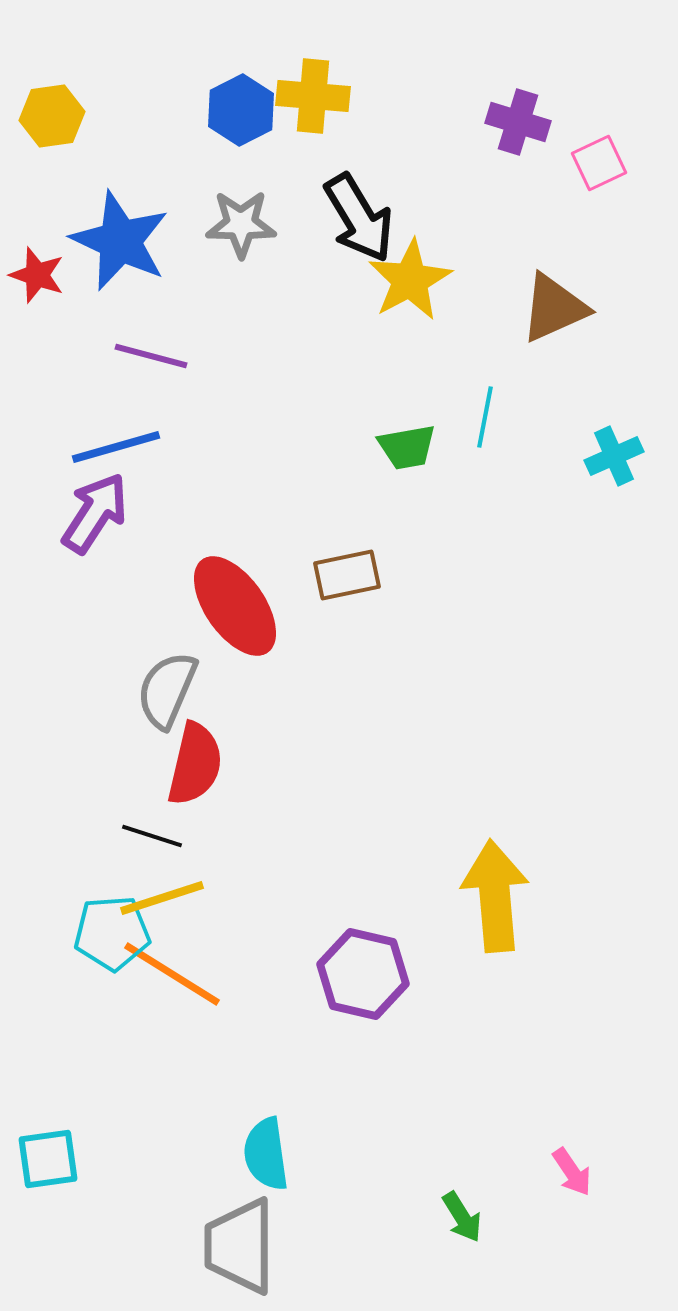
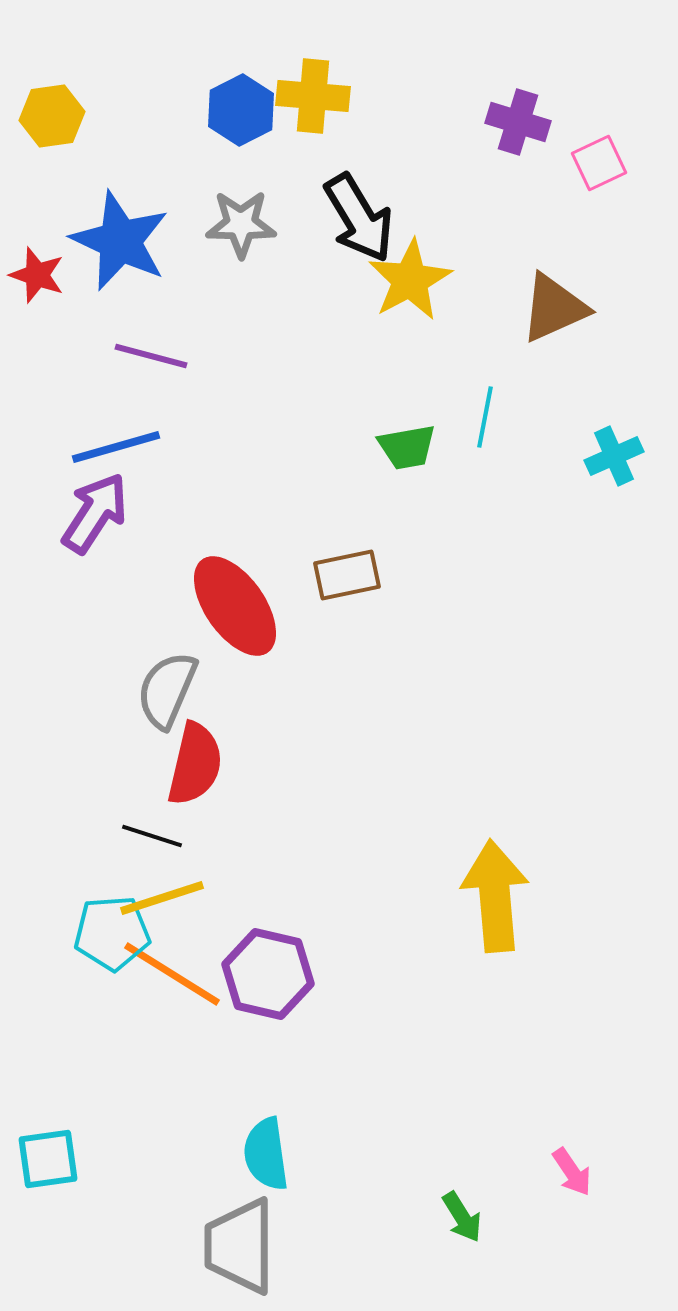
purple hexagon: moved 95 px left
